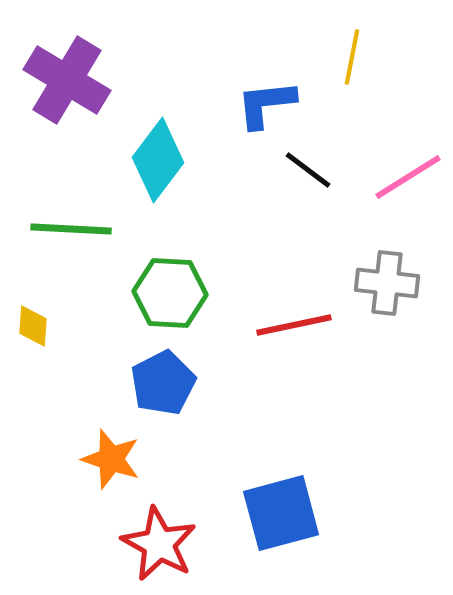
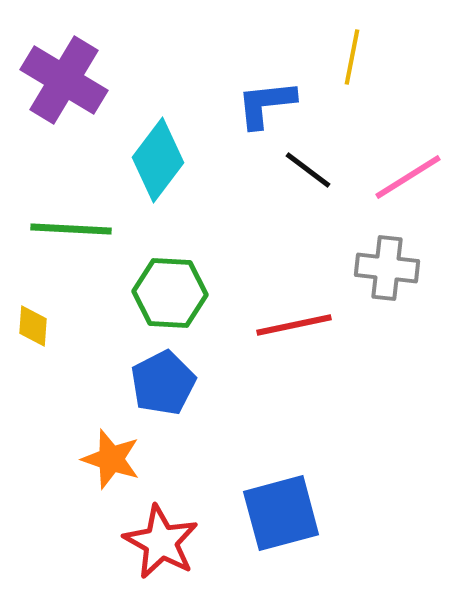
purple cross: moved 3 px left
gray cross: moved 15 px up
red star: moved 2 px right, 2 px up
